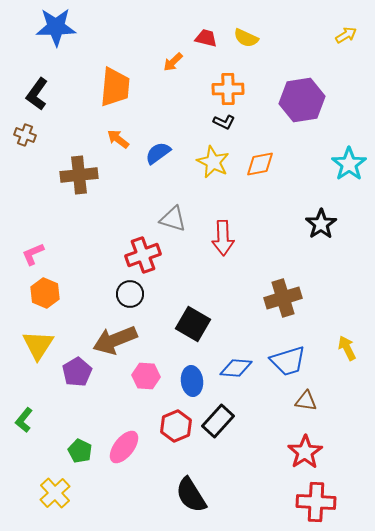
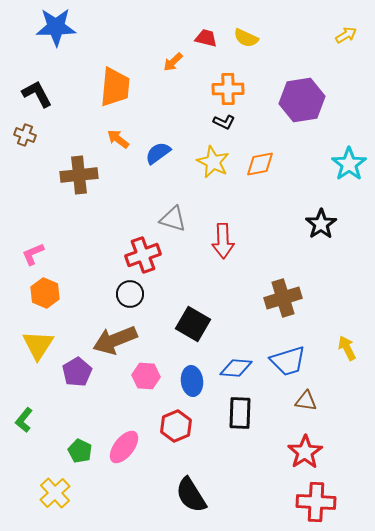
black L-shape at (37, 94): rotated 116 degrees clockwise
red arrow at (223, 238): moved 3 px down
black rectangle at (218, 421): moved 22 px right, 8 px up; rotated 40 degrees counterclockwise
